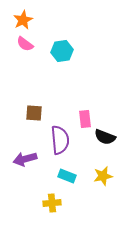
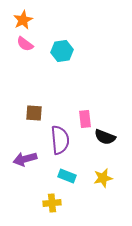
yellow star: moved 2 px down
